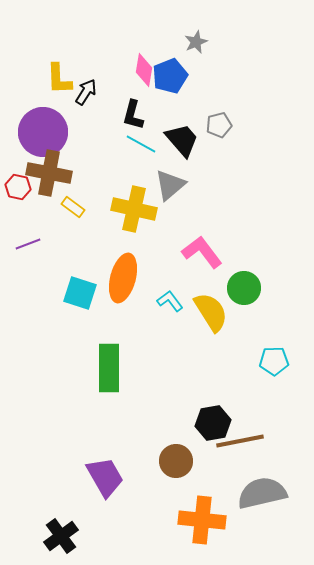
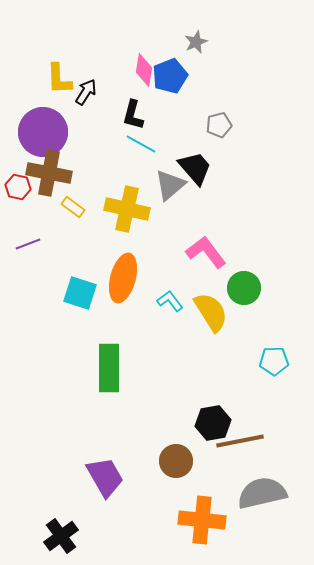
black trapezoid: moved 13 px right, 28 px down
yellow cross: moved 7 px left
pink L-shape: moved 4 px right
